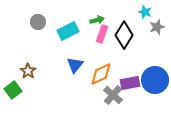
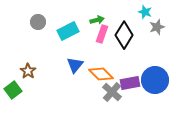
orange diamond: rotated 70 degrees clockwise
gray cross: moved 1 px left, 3 px up
